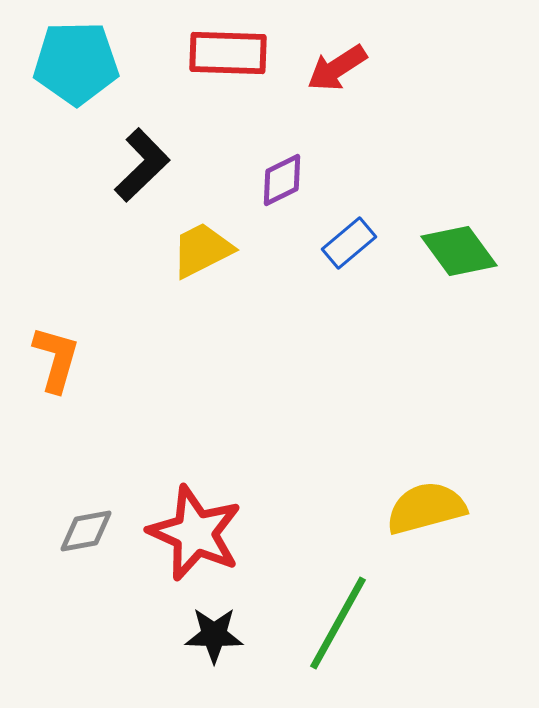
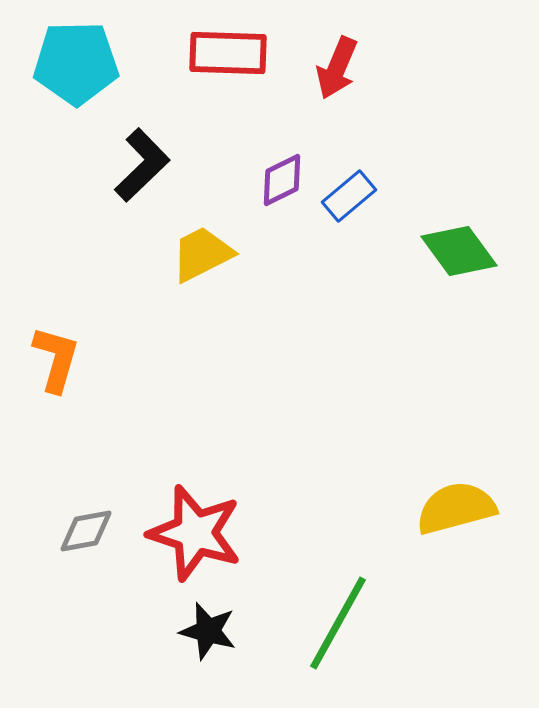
red arrow: rotated 34 degrees counterclockwise
blue rectangle: moved 47 px up
yellow trapezoid: moved 4 px down
yellow semicircle: moved 30 px right
red star: rotated 6 degrees counterclockwise
black star: moved 6 px left, 4 px up; rotated 14 degrees clockwise
